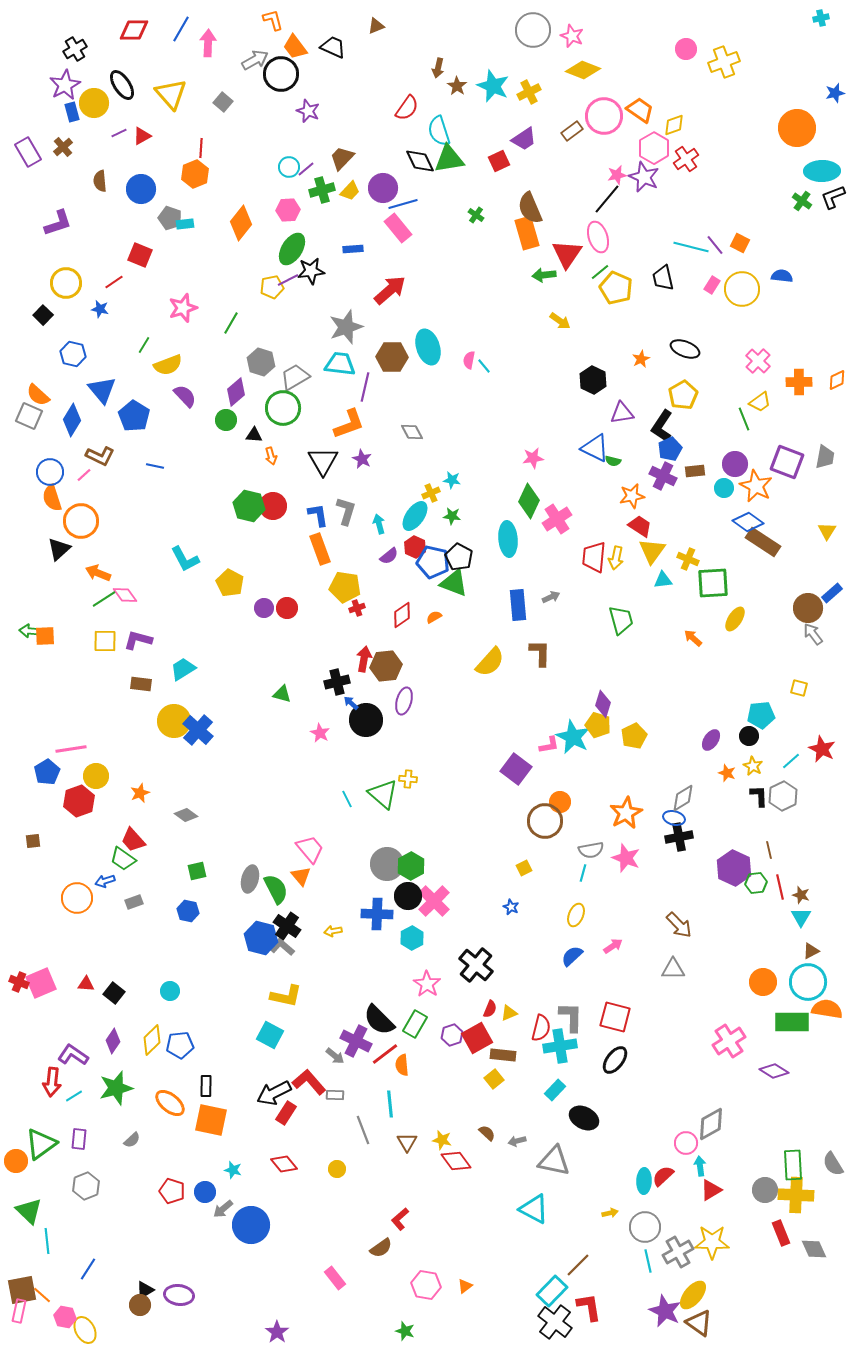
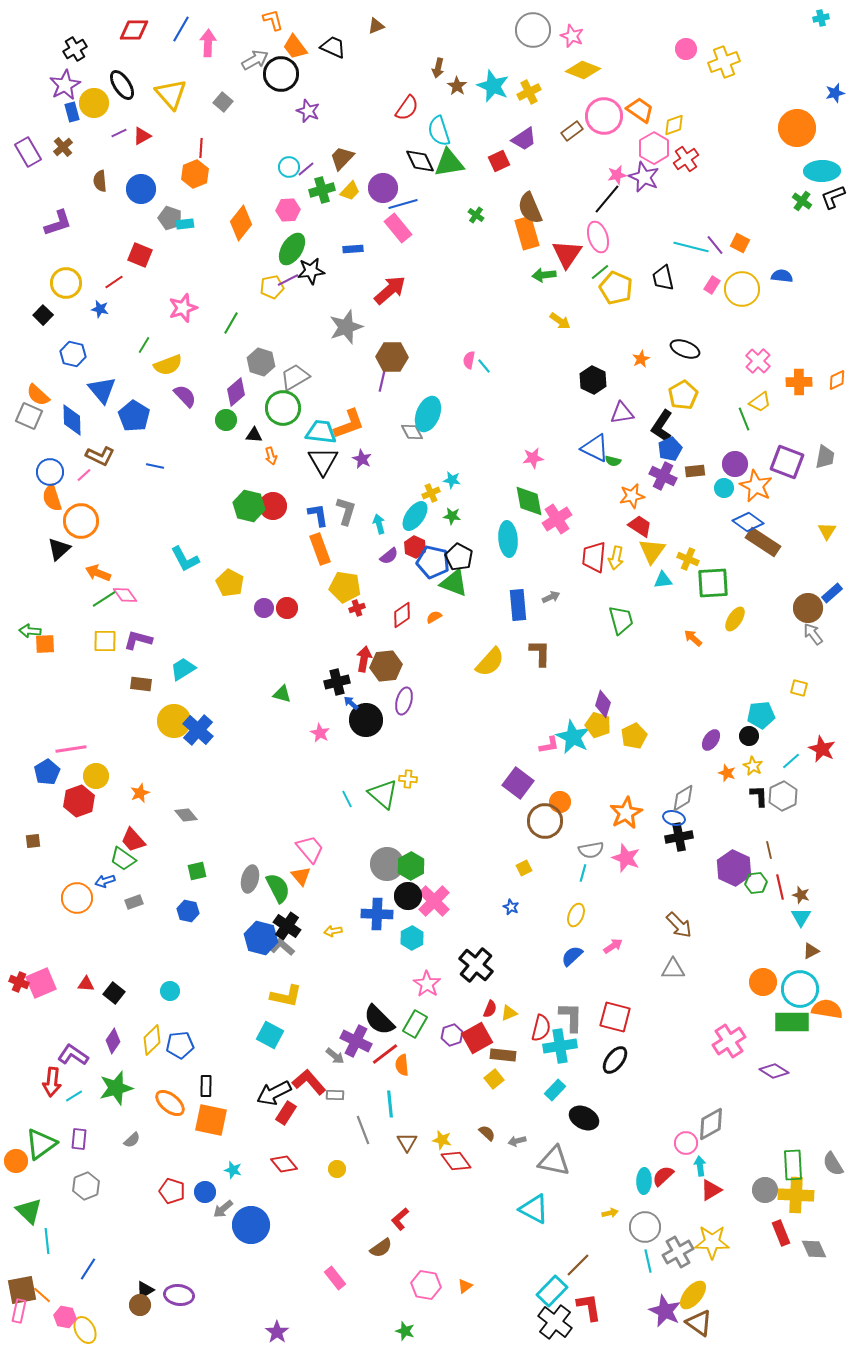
green triangle at (449, 159): moved 4 px down
cyan ellipse at (428, 347): moved 67 px down; rotated 40 degrees clockwise
cyan trapezoid at (340, 364): moved 19 px left, 68 px down
purple line at (365, 387): moved 18 px right, 10 px up
blue diamond at (72, 420): rotated 32 degrees counterclockwise
green diamond at (529, 501): rotated 36 degrees counterclockwise
orange square at (45, 636): moved 8 px down
purple square at (516, 769): moved 2 px right, 14 px down
gray diamond at (186, 815): rotated 15 degrees clockwise
green semicircle at (276, 889): moved 2 px right, 1 px up
cyan circle at (808, 982): moved 8 px left, 7 px down
